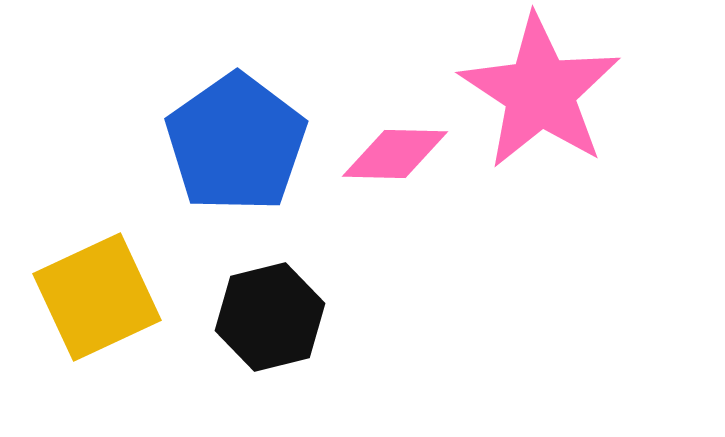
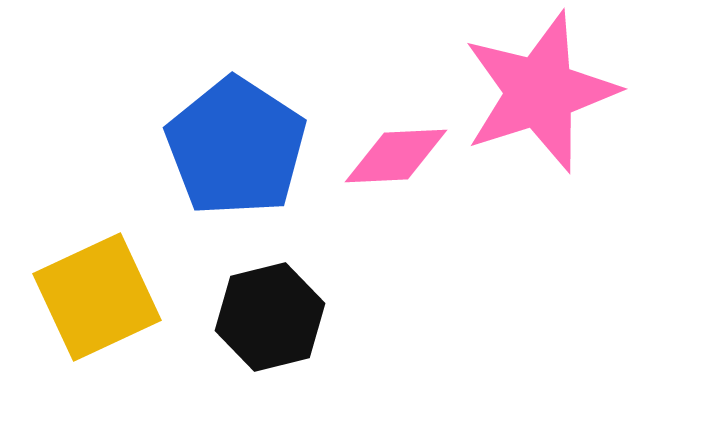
pink star: rotated 21 degrees clockwise
blue pentagon: moved 4 px down; rotated 4 degrees counterclockwise
pink diamond: moved 1 px right, 2 px down; rotated 4 degrees counterclockwise
